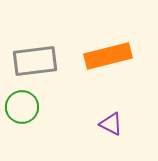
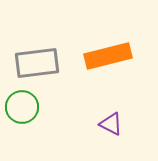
gray rectangle: moved 2 px right, 2 px down
